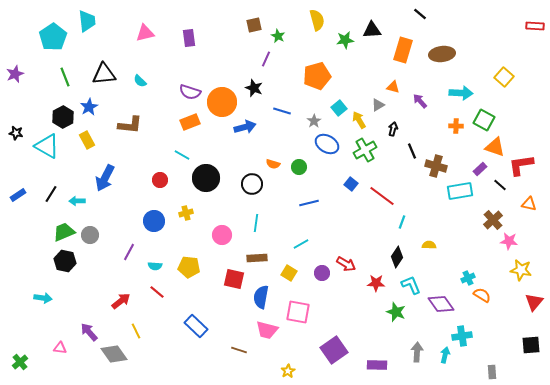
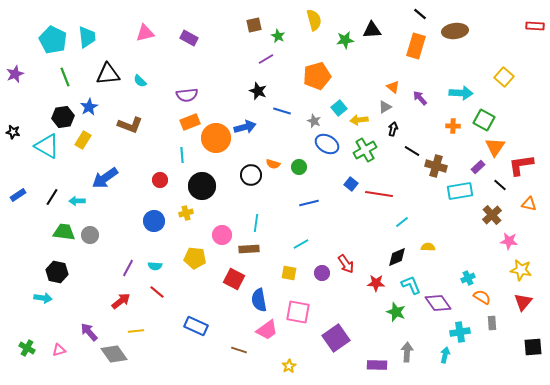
yellow semicircle at (317, 20): moved 3 px left
cyan trapezoid at (87, 21): moved 16 px down
cyan pentagon at (53, 37): moved 3 px down; rotated 12 degrees counterclockwise
purple rectangle at (189, 38): rotated 54 degrees counterclockwise
orange rectangle at (403, 50): moved 13 px right, 4 px up
brown ellipse at (442, 54): moved 13 px right, 23 px up
purple line at (266, 59): rotated 35 degrees clockwise
black triangle at (104, 74): moved 4 px right
orange triangle at (393, 87): rotated 24 degrees clockwise
black star at (254, 88): moved 4 px right, 3 px down
purple semicircle at (190, 92): moved 3 px left, 3 px down; rotated 25 degrees counterclockwise
purple arrow at (420, 101): moved 3 px up
orange circle at (222, 102): moved 6 px left, 36 px down
gray triangle at (378, 105): moved 7 px right, 2 px down
black hexagon at (63, 117): rotated 20 degrees clockwise
yellow arrow at (359, 120): rotated 66 degrees counterclockwise
gray star at (314, 121): rotated 16 degrees counterclockwise
brown L-shape at (130, 125): rotated 15 degrees clockwise
orange cross at (456, 126): moved 3 px left
black star at (16, 133): moved 3 px left, 1 px up
yellow rectangle at (87, 140): moved 4 px left; rotated 60 degrees clockwise
orange triangle at (495, 147): rotated 45 degrees clockwise
black line at (412, 151): rotated 35 degrees counterclockwise
cyan line at (182, 155): rotated 56 degrees clockwise
purple rectangle at (480, 169): moved 2 px left, 2 px up
blue arrow at (105, 178): rotated 28 degrees clockwise
black circle at (206, 178): moved 4 px left, 8 px down
black circle at (252, 184): moved 1 px left, 9 px up
black line at (51, 194): moved 1 px right, 3 px down
red line at (382, 196): moved 3 px left, 2 px up; rotated 28 degrees counterclockwise
brown cross at (493, 220): moved 1 px left, 5 px up
cyan line at (402, 222): rotated 32 degrees clockwise
green trapezoid at (64, 232): rotated 30 degrees clockwise
yellow semicircle at (429, 245): moved 1 px left, 2 px down
purple line at (129, 252): moved 1 px left, 16 px down
black diamond at (397, 257): rotated 35 degrees clockwise
brown rectangle at (257, 258): moved 8 px left, 9 px up
black hexagon at (65, 261): moved 8 px left, 11 px down
red arrow at (346, 264): rotated 24 degrees clockwise
yellow pentagon at (189, 267): moved 6 px right, 9 px up
yellow square at (289, 273): rotated 21 degrees counterclockwise
red square at (234, 279): rotated 15 degrees clockwise
orange semicircle at (482, 295): moved 2 px down
blue semicircle at (261, 297): moved 2 px left, 3 px down; rotated 20 degrees counterclockwise
red triangle at (534, 302): moved 11 px left
purple diamond at (441, 304): moved 3 px left, 1 px up
blue rectangle at (196, 326): rotated 20 degrees counterclockwise
pink trapezoid at (267, 330): rotated 50 degrees counterclockwise
yellow line at (136, 331): rotated 70 degrees counterclockwise
cyan cross at (462, 336): moved 2 px left, 4 px up
black square at (531, 345): moved 2 px right, 2 px down
pink triangle at (60, 348): moved 1 px left, 2 px down; rotated 24 degrees counterclockwise
purple square at (334, 350): moved 2 px right, 12 px up
gray arrow at (417, 352): moved 10 px left
green cross at (20, 362): moved 7 px right, 14 px up; rotated 21 degrees counterclockwise
yellow star at (288, 371): moved 1 px right, 5 px up
gray rectangle at (492, 372): moved 49 px up
